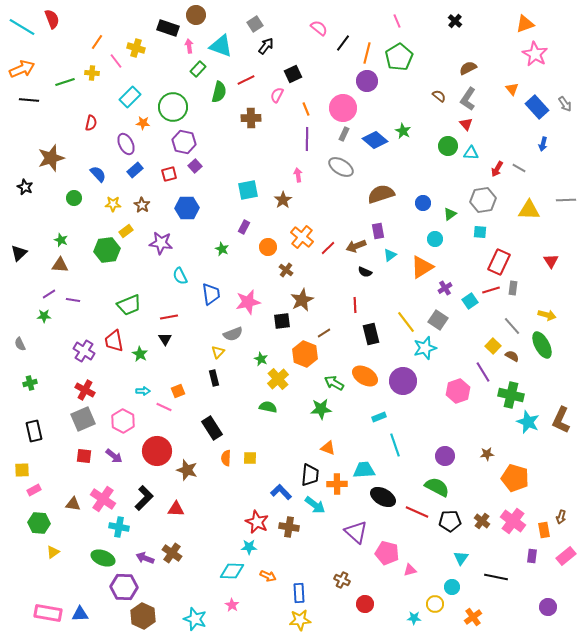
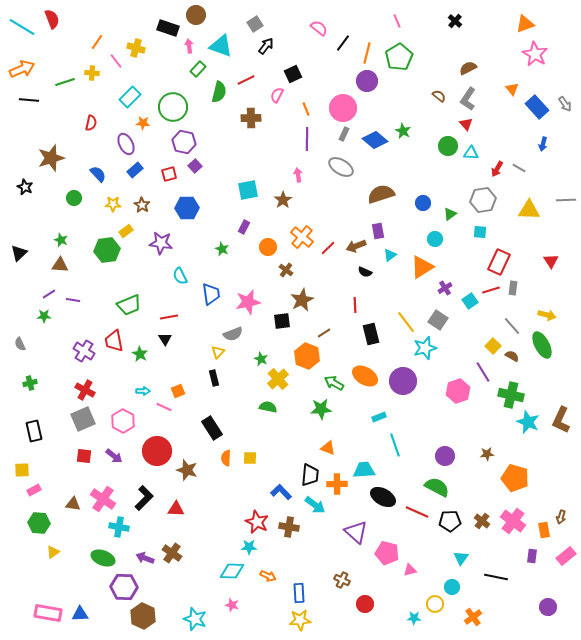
orange hexagon at (305, 354): moved 2 px right, 2 px down
pink star at (232, 605): rotated 16 degrees counterclockwise
